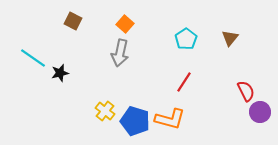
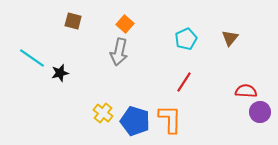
brown square: rotated 12 degrees counterclockwise
cyan pentagon: rotated 10 degrees clockwise
gray arrow: moved 1 px left, 1 px up
cyan line: moved 1 px left
red semicircle: rotated 60 degrees counterclockwise
yellow cross: moved 2 px left, 2 px down
orange L-shape: rotated 104 degrees counterclockwise
